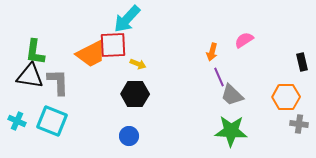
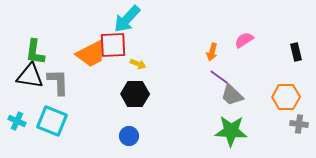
black rectangle: moved 6 px left, 10 px up
purple line: rotated 30 degrees counterclockwise
